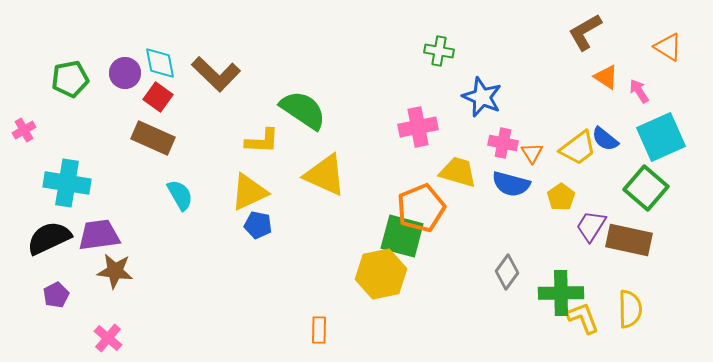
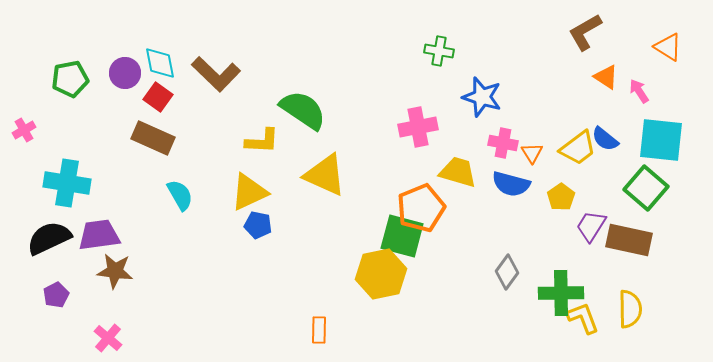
blue star at (482, 97): rotated 6 degrees counterclockwise
cyan square at (661, 137): moved 3 px down; rotated 30 degrees clockwise
